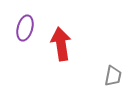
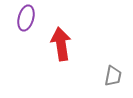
purple ellipse: moved 1 px right, 10 px up
